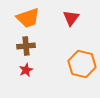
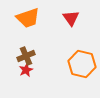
red triangle: rotated 12 degrees counterclockwise
brown cross: moved 10 px down; rotated 18 degrees counterclockwise
